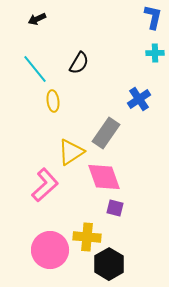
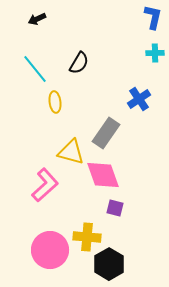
yellow ellipse: moved 2 px right, 1 px down
yellow triangle: rotated 48 degrees clockwise
pink diamond: moved 1 px left, 2 px up
